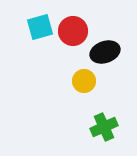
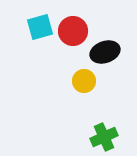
green cross: moved 10 px down
